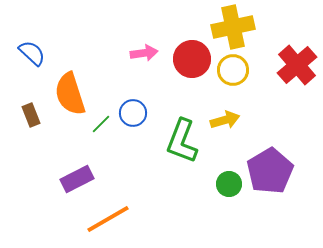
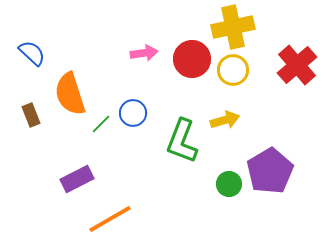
orange line: moved 2 px right
